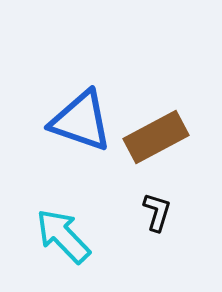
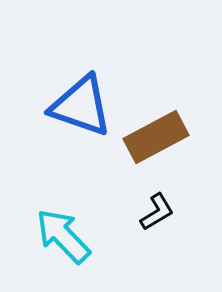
blue triangle: moved 15 px up
black L-shape: rotated 42 degrees clockwise
